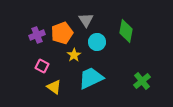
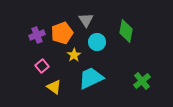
pink square: rotated 24 degrees clockwise
